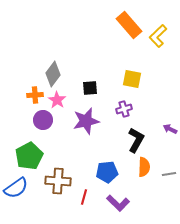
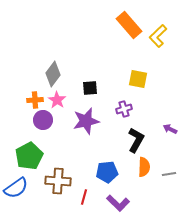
yellow square: moved 6 px right
orange cross: moved 5 px down
